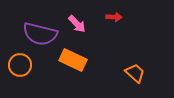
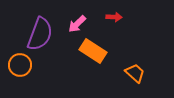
pink arrow: rotated 90 degrees clockwise
purple semicircle: rotated 84 degrees counterclockwise
orange rectangle: moved 20 px right, 9 px up; rotated 8 degrees clockwise
